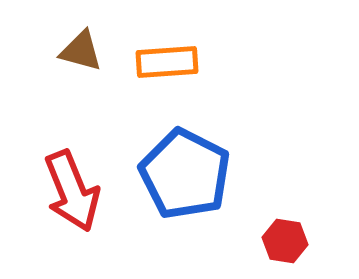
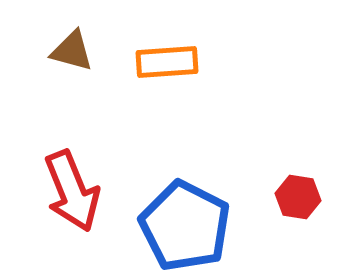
brown triangle: moved 9 px left
blue pentagon: moved 52 px down
red hexagon: moved 13 px right, 44 px up
